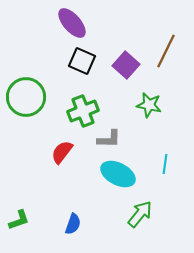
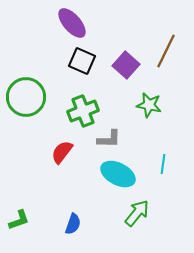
cyan line: moved 2 px left
green arrow: moved 3 px left, 1 px up
